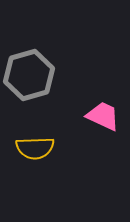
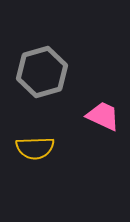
gray hexagon: moved 13 px right, 3 px up
